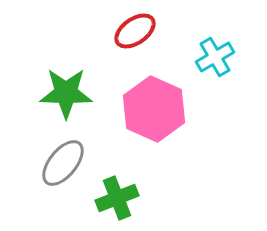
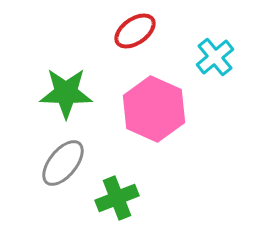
cyan cross: rotated 9 degrees counterclockwise
